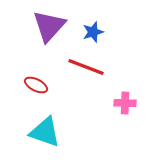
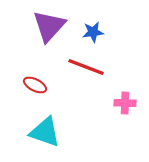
blue star: rotated 10 degrees clockwise
red ellipse: moved 1 px left
